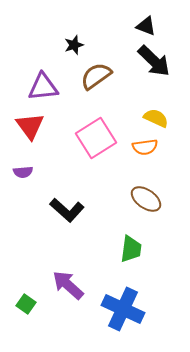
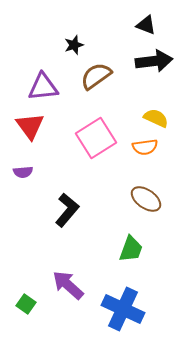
black triangle: moved 1 px up
black arrow: rotated 51 degrees counterclockwise
black L-shape: rotated 92 degrees counterclockwise
green trapezoid: rotated 12 degrees clockwise
